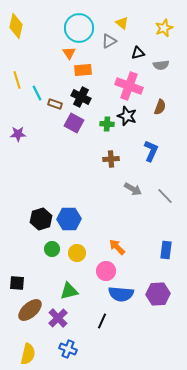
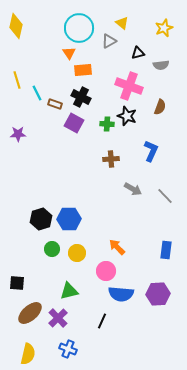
brown ellipse: moved 3 px down
